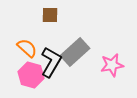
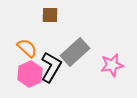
black L-shape: moved 5 px down
pink hexagon: moved 1 px left, 1 px up; rotated 20 degrees clockwise
